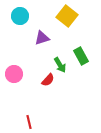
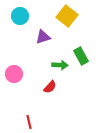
purple triangle: moved 1 px right, 1 px up
green arrow: rotated 56 degrees counterclockwise
red semicircle: moved 2 px right, 7 px down
